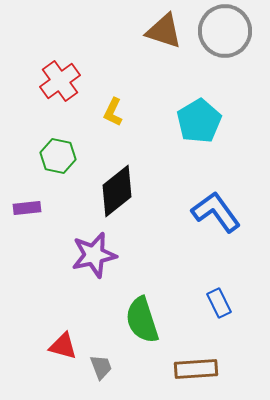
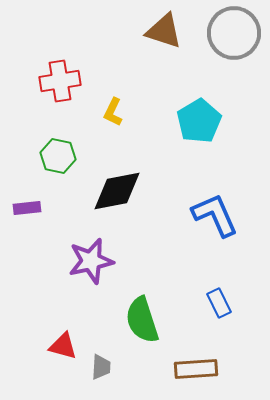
gray circle: moved 9 px right, 2 px down
red cross: rotated 27 degrees clockwise
black diamond: rotated 28 degrees clockwise
blue L-shape: moved 1 px left, 3 px down; rotated 12 degrees clockwise
purple star: moved 3 px left, 6 px down
gray trapezoid: rotated 24 degrees clockwise
